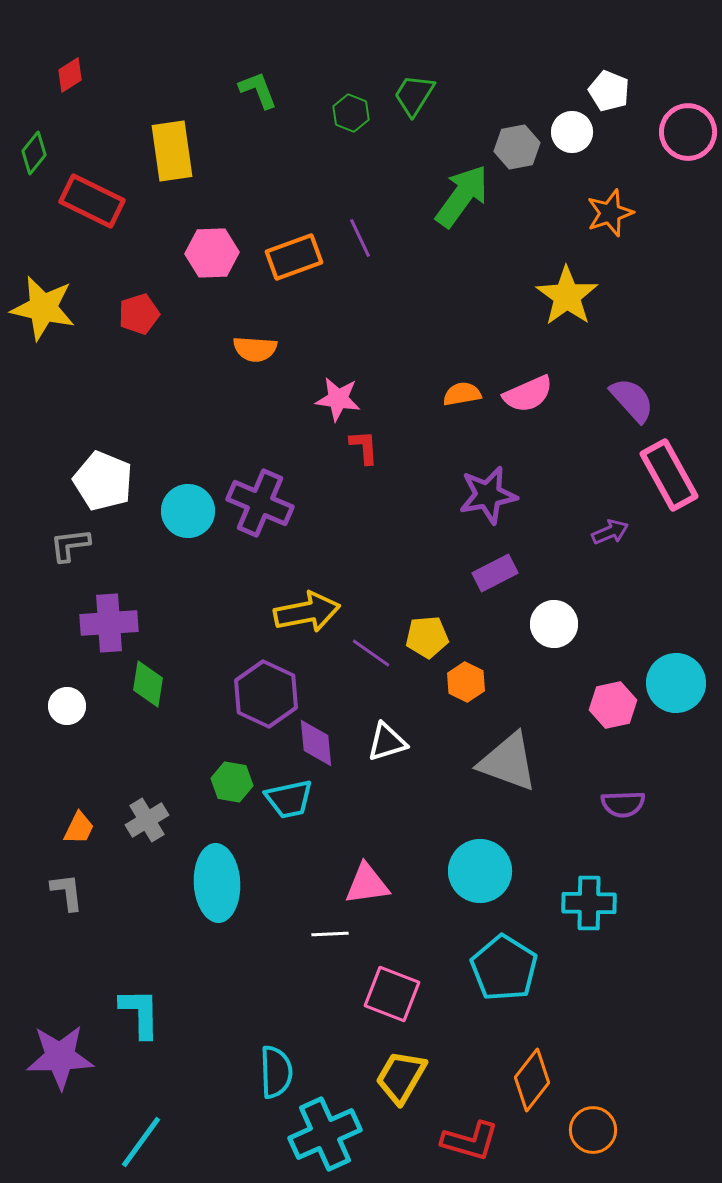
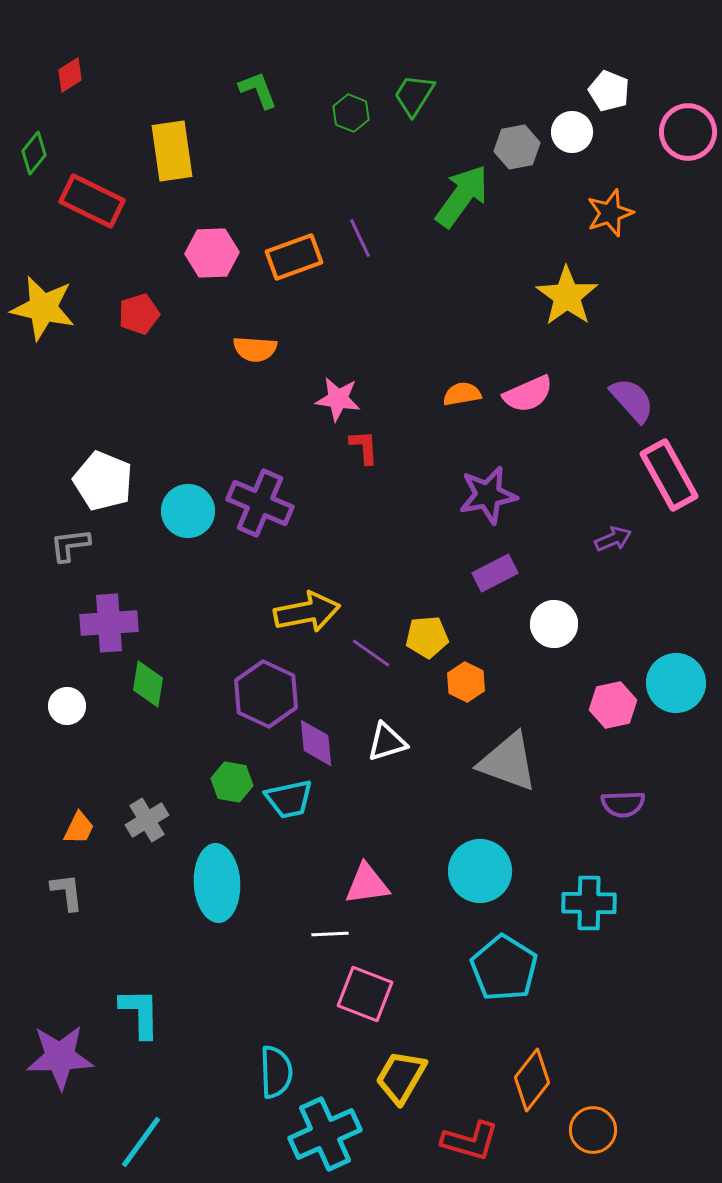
purple arrow at (610, 532): moved 3 px right, 7 px down
pink square at (392, 994): moved 27 px left
